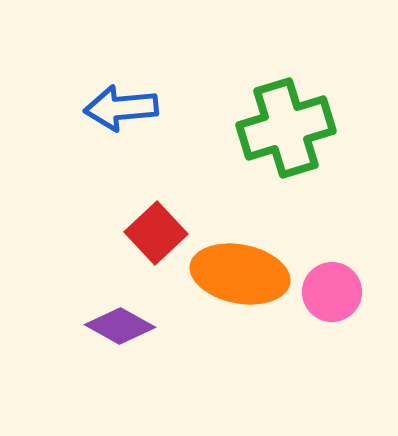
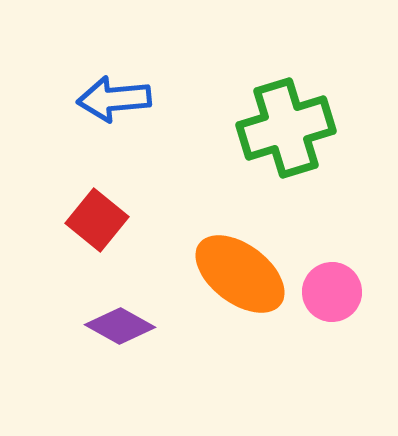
blue arrow: moved 7 px left, 9 px up
red square: moved 59 px left, 13 px up; rotated 8 degrees counterclockwise
orange ellipse: rotated 26 degrees clockwise
